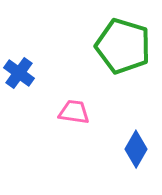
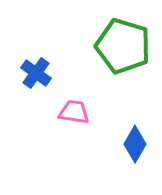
blue cross: moved 17 px right
blue diamond: moved 1 px left, 5 px up
